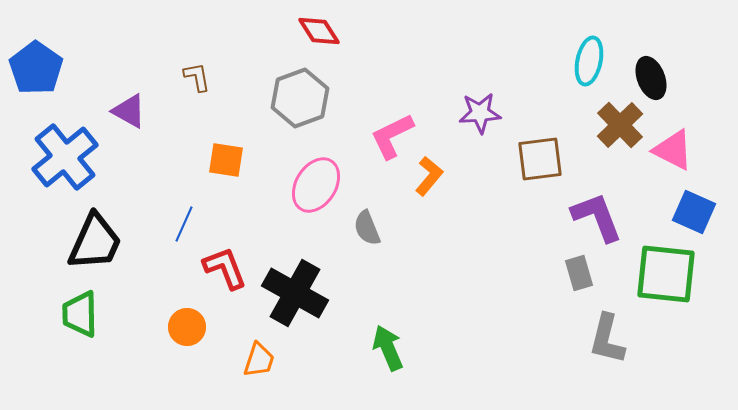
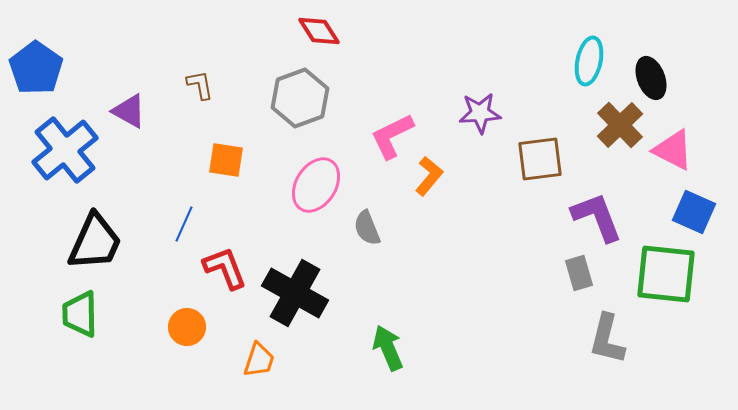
brown L-shape: moved 3 px right, 8 px down
blue cross: moved 7 px up
